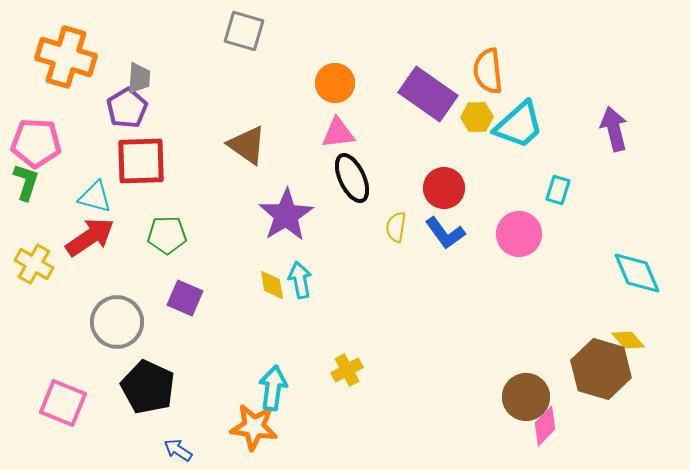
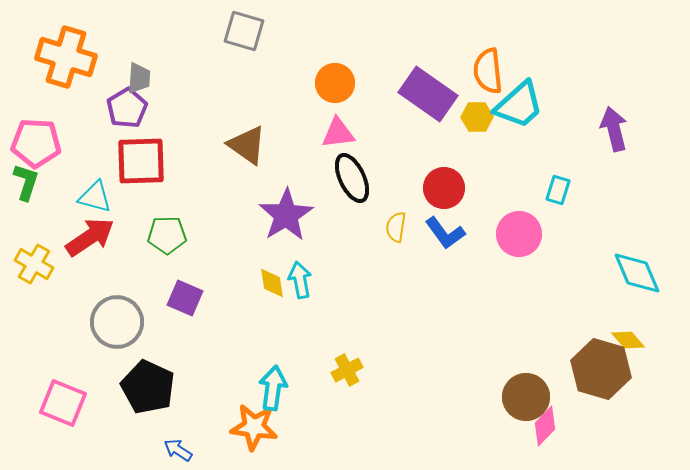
cyan trapezoid at (519, 125): moved 20 px up
yellow diamond at (272, 285): moved 2 px up
